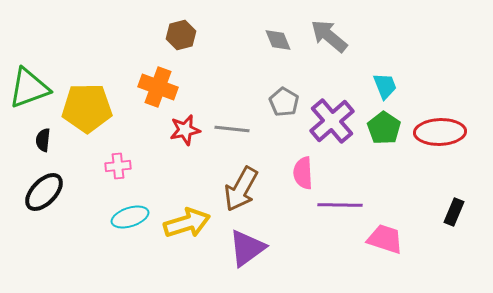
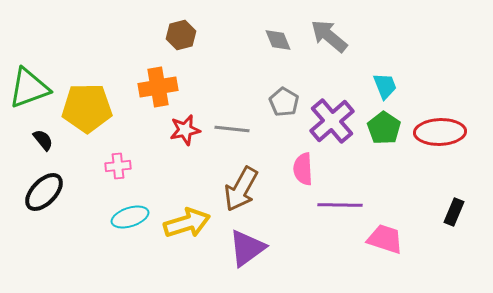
orange cross: rotated 30 degrees counterclockwise
black semicircle: rotated 135 degrees clockwise
pink semicircle: moved 4 px up
